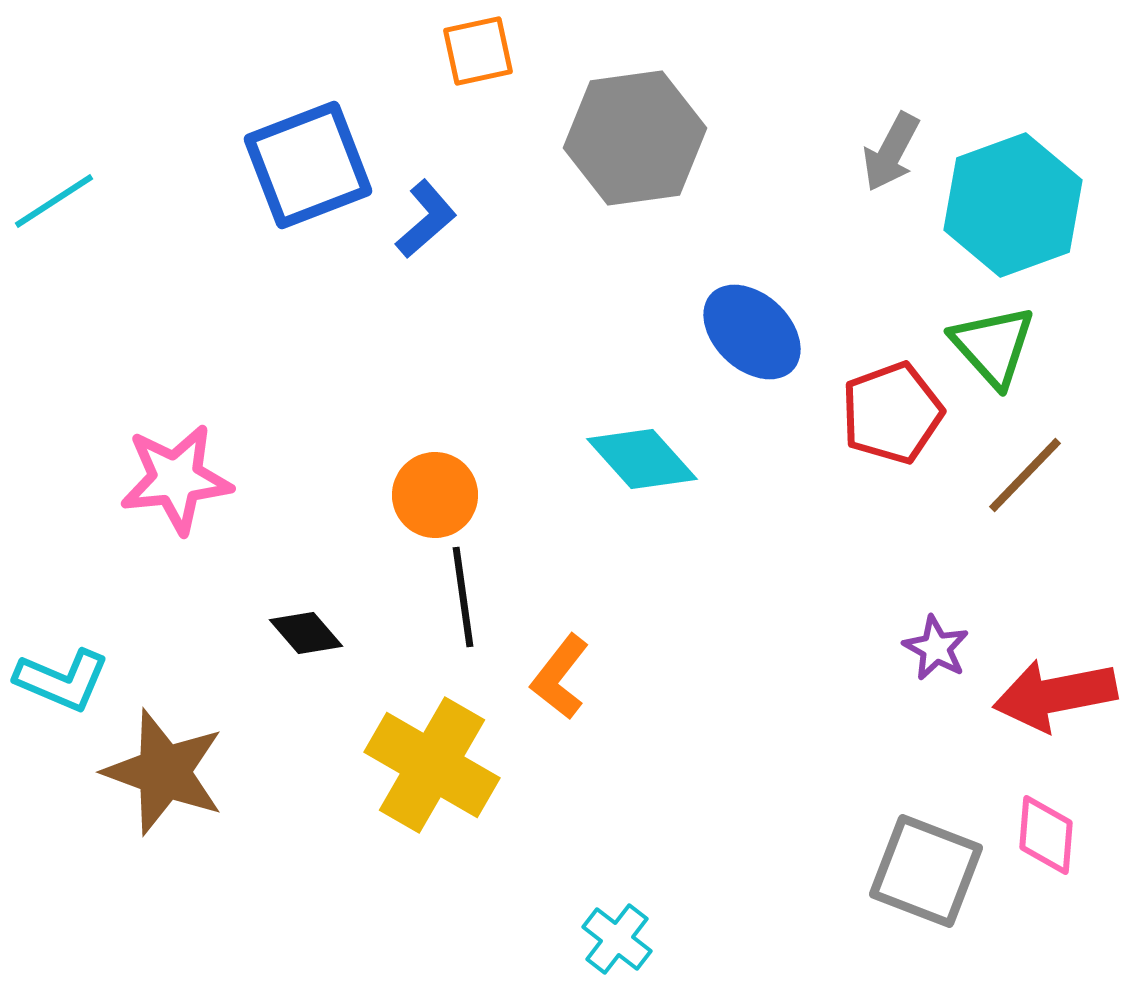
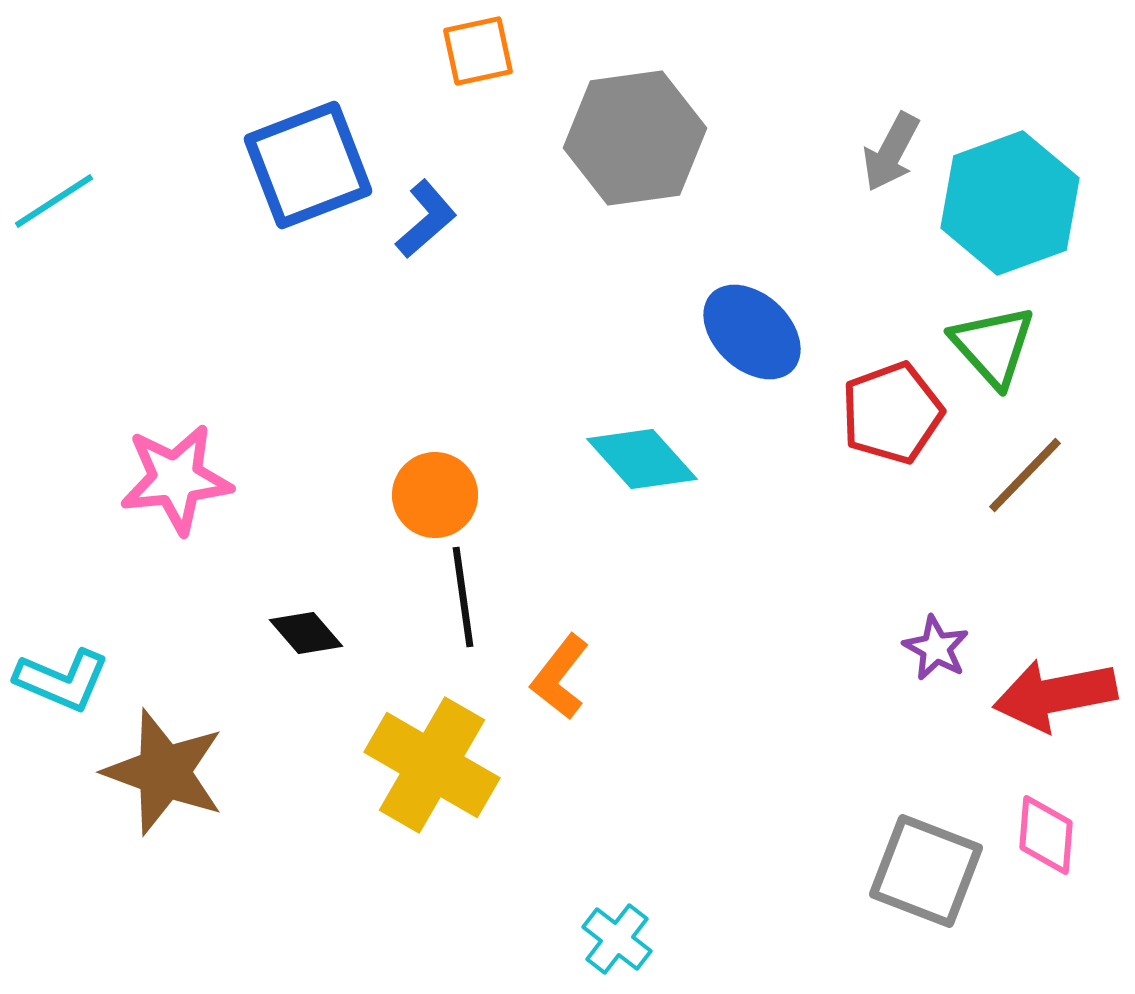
cyan hexagon: moved 3 px left, 2 px up
